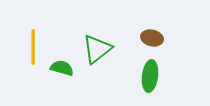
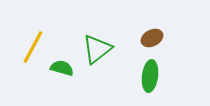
brown ellipse: rotated 40 degrees counterclockwise
yellow line: rotated 28 degrees clockwise
